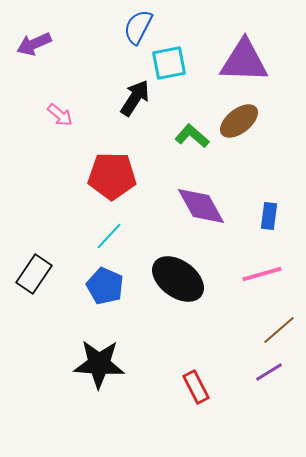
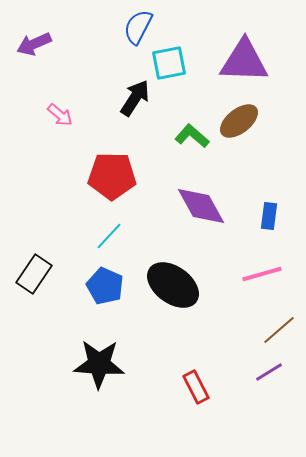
black ellipse: moved 5 px left, 6 px down
